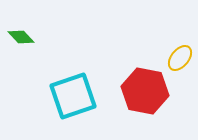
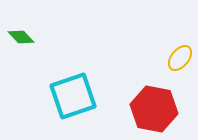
red hexagon: moved 9 px right, 18 px down
